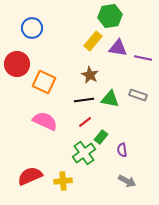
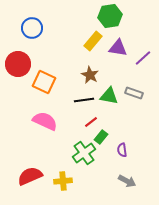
purple line: rotated 54 degrees counterclockwise
red circle: moved 1 px right
gray rectangle: moved 4 px left, 2 px up
green triangle: moved 1 px left, 3 px up
red line: moved 6 px right
